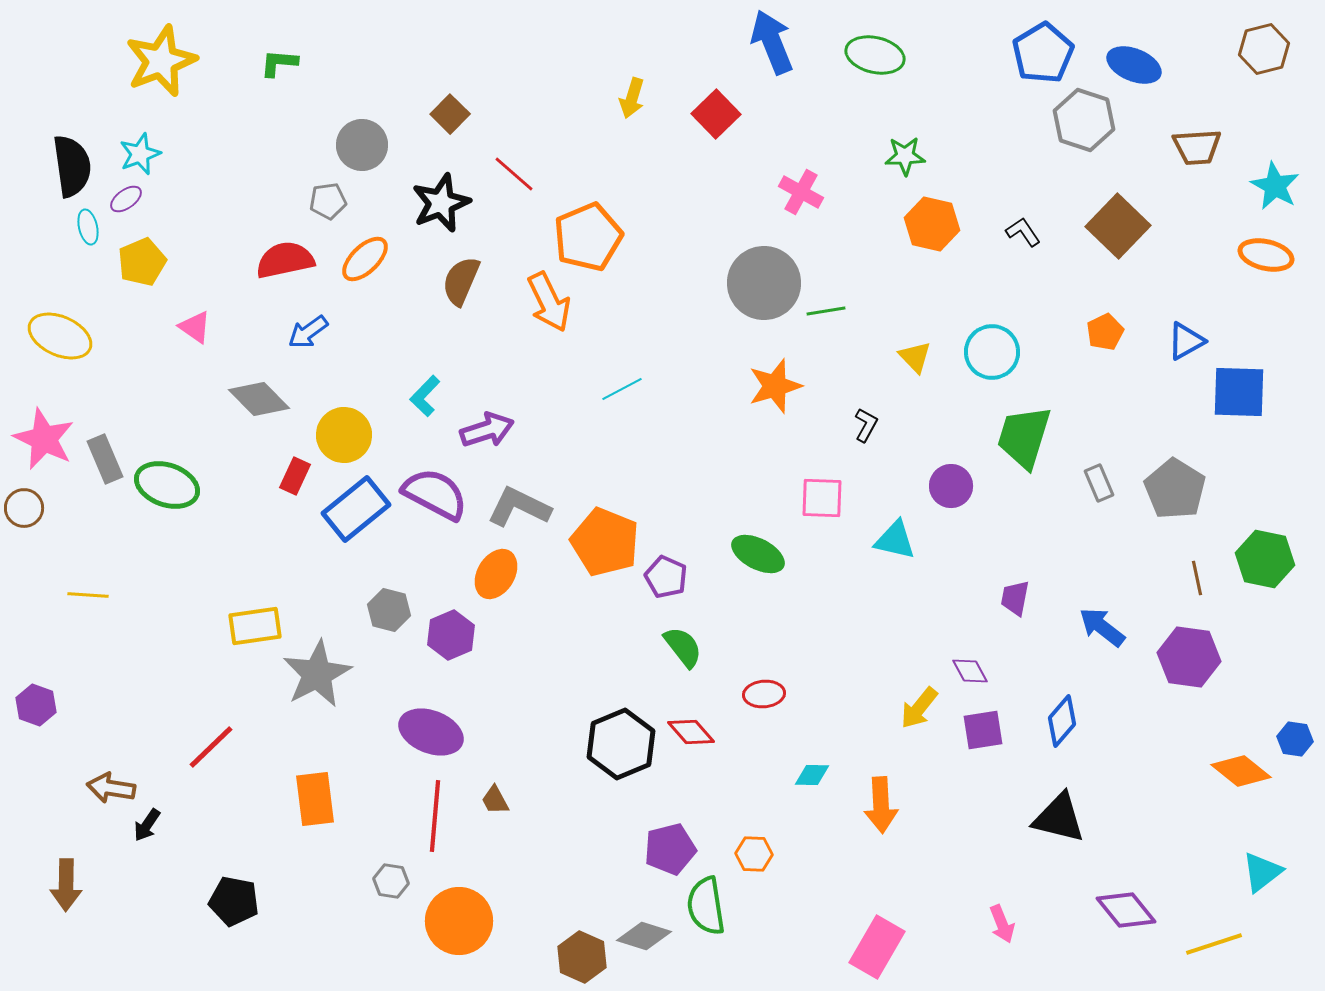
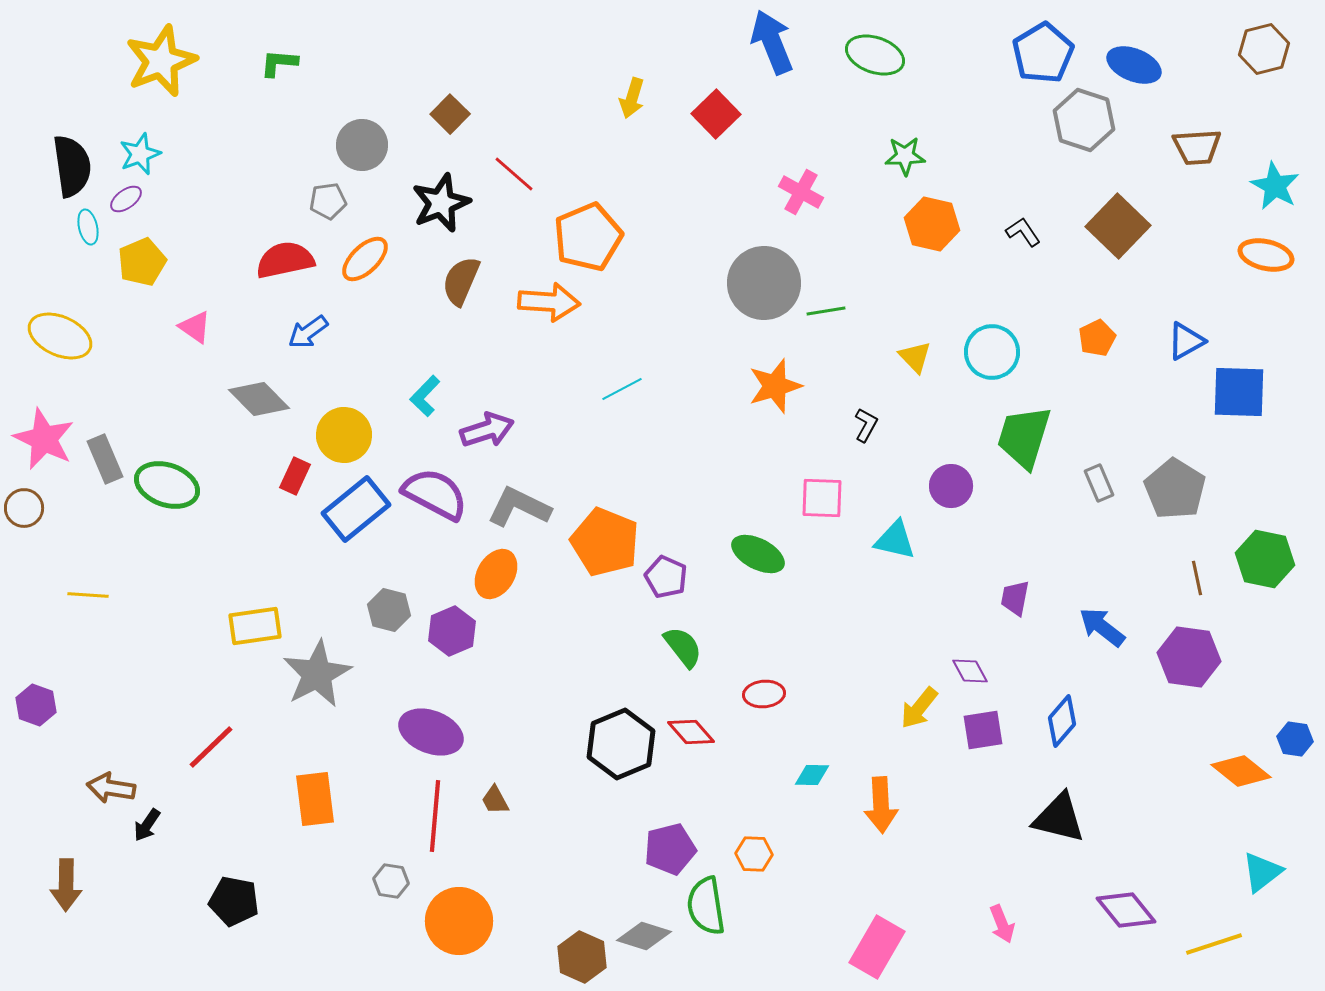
green ellipse at (875, 55): rotated 6 degrees clockwise
orange arrow at (549, 302): rotated 60 degrees counterclockwise
orange pentagon at (1105, 332): moved 8 px left, 6 px down
purple hexagon at (451, 635): moved 1 px right, 4 px up
